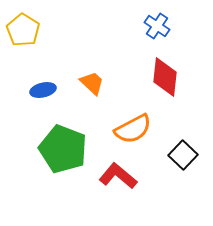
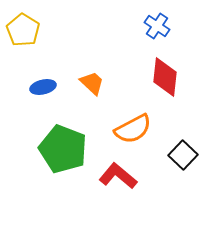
blue ellipse: moved 3 px up
